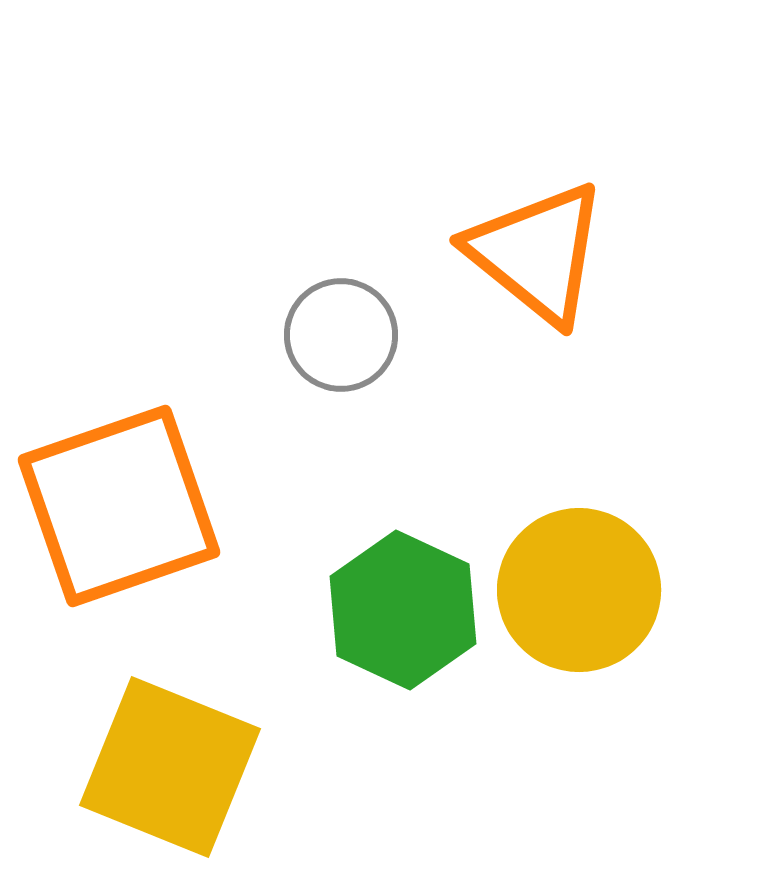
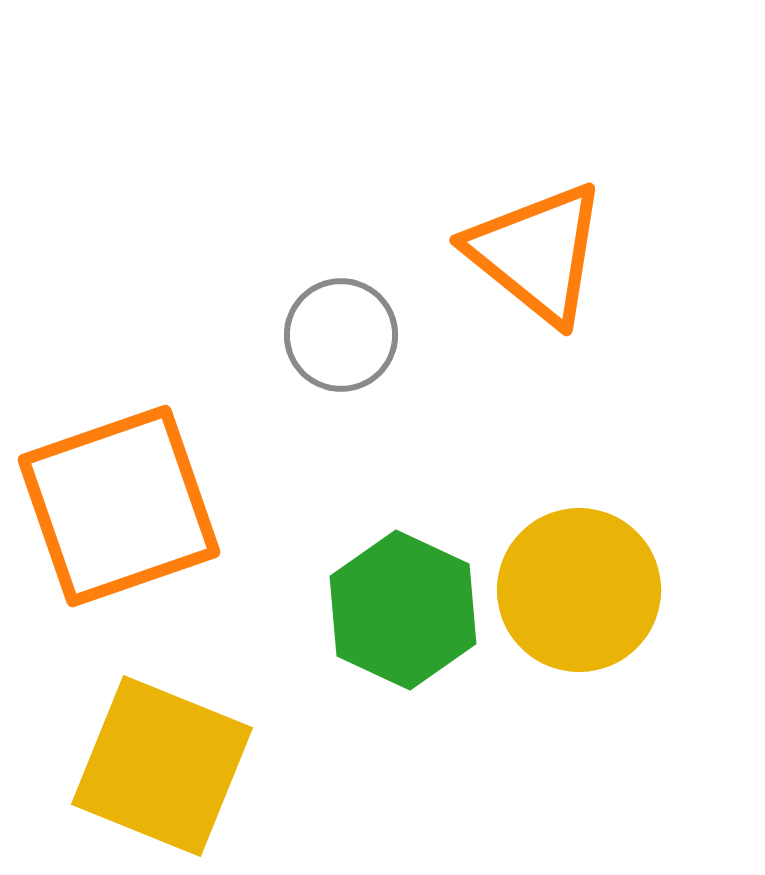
yellow square: moved 8 px left, 1 px up
